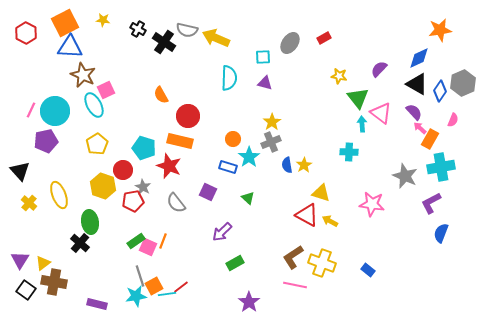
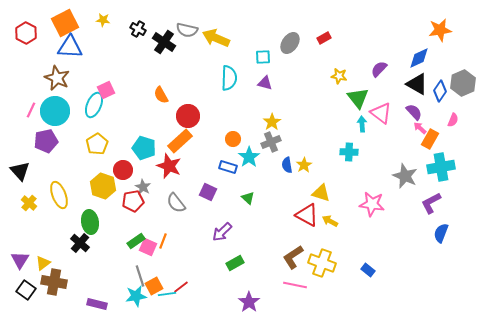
brown star at (83, 75): moved 26 px left, 3 px down
cyan ellipse at (94, 105): rotated 50 degrees clockwise
orange rectangle at (180, 141): rotated 55 degrees counterclockwise
